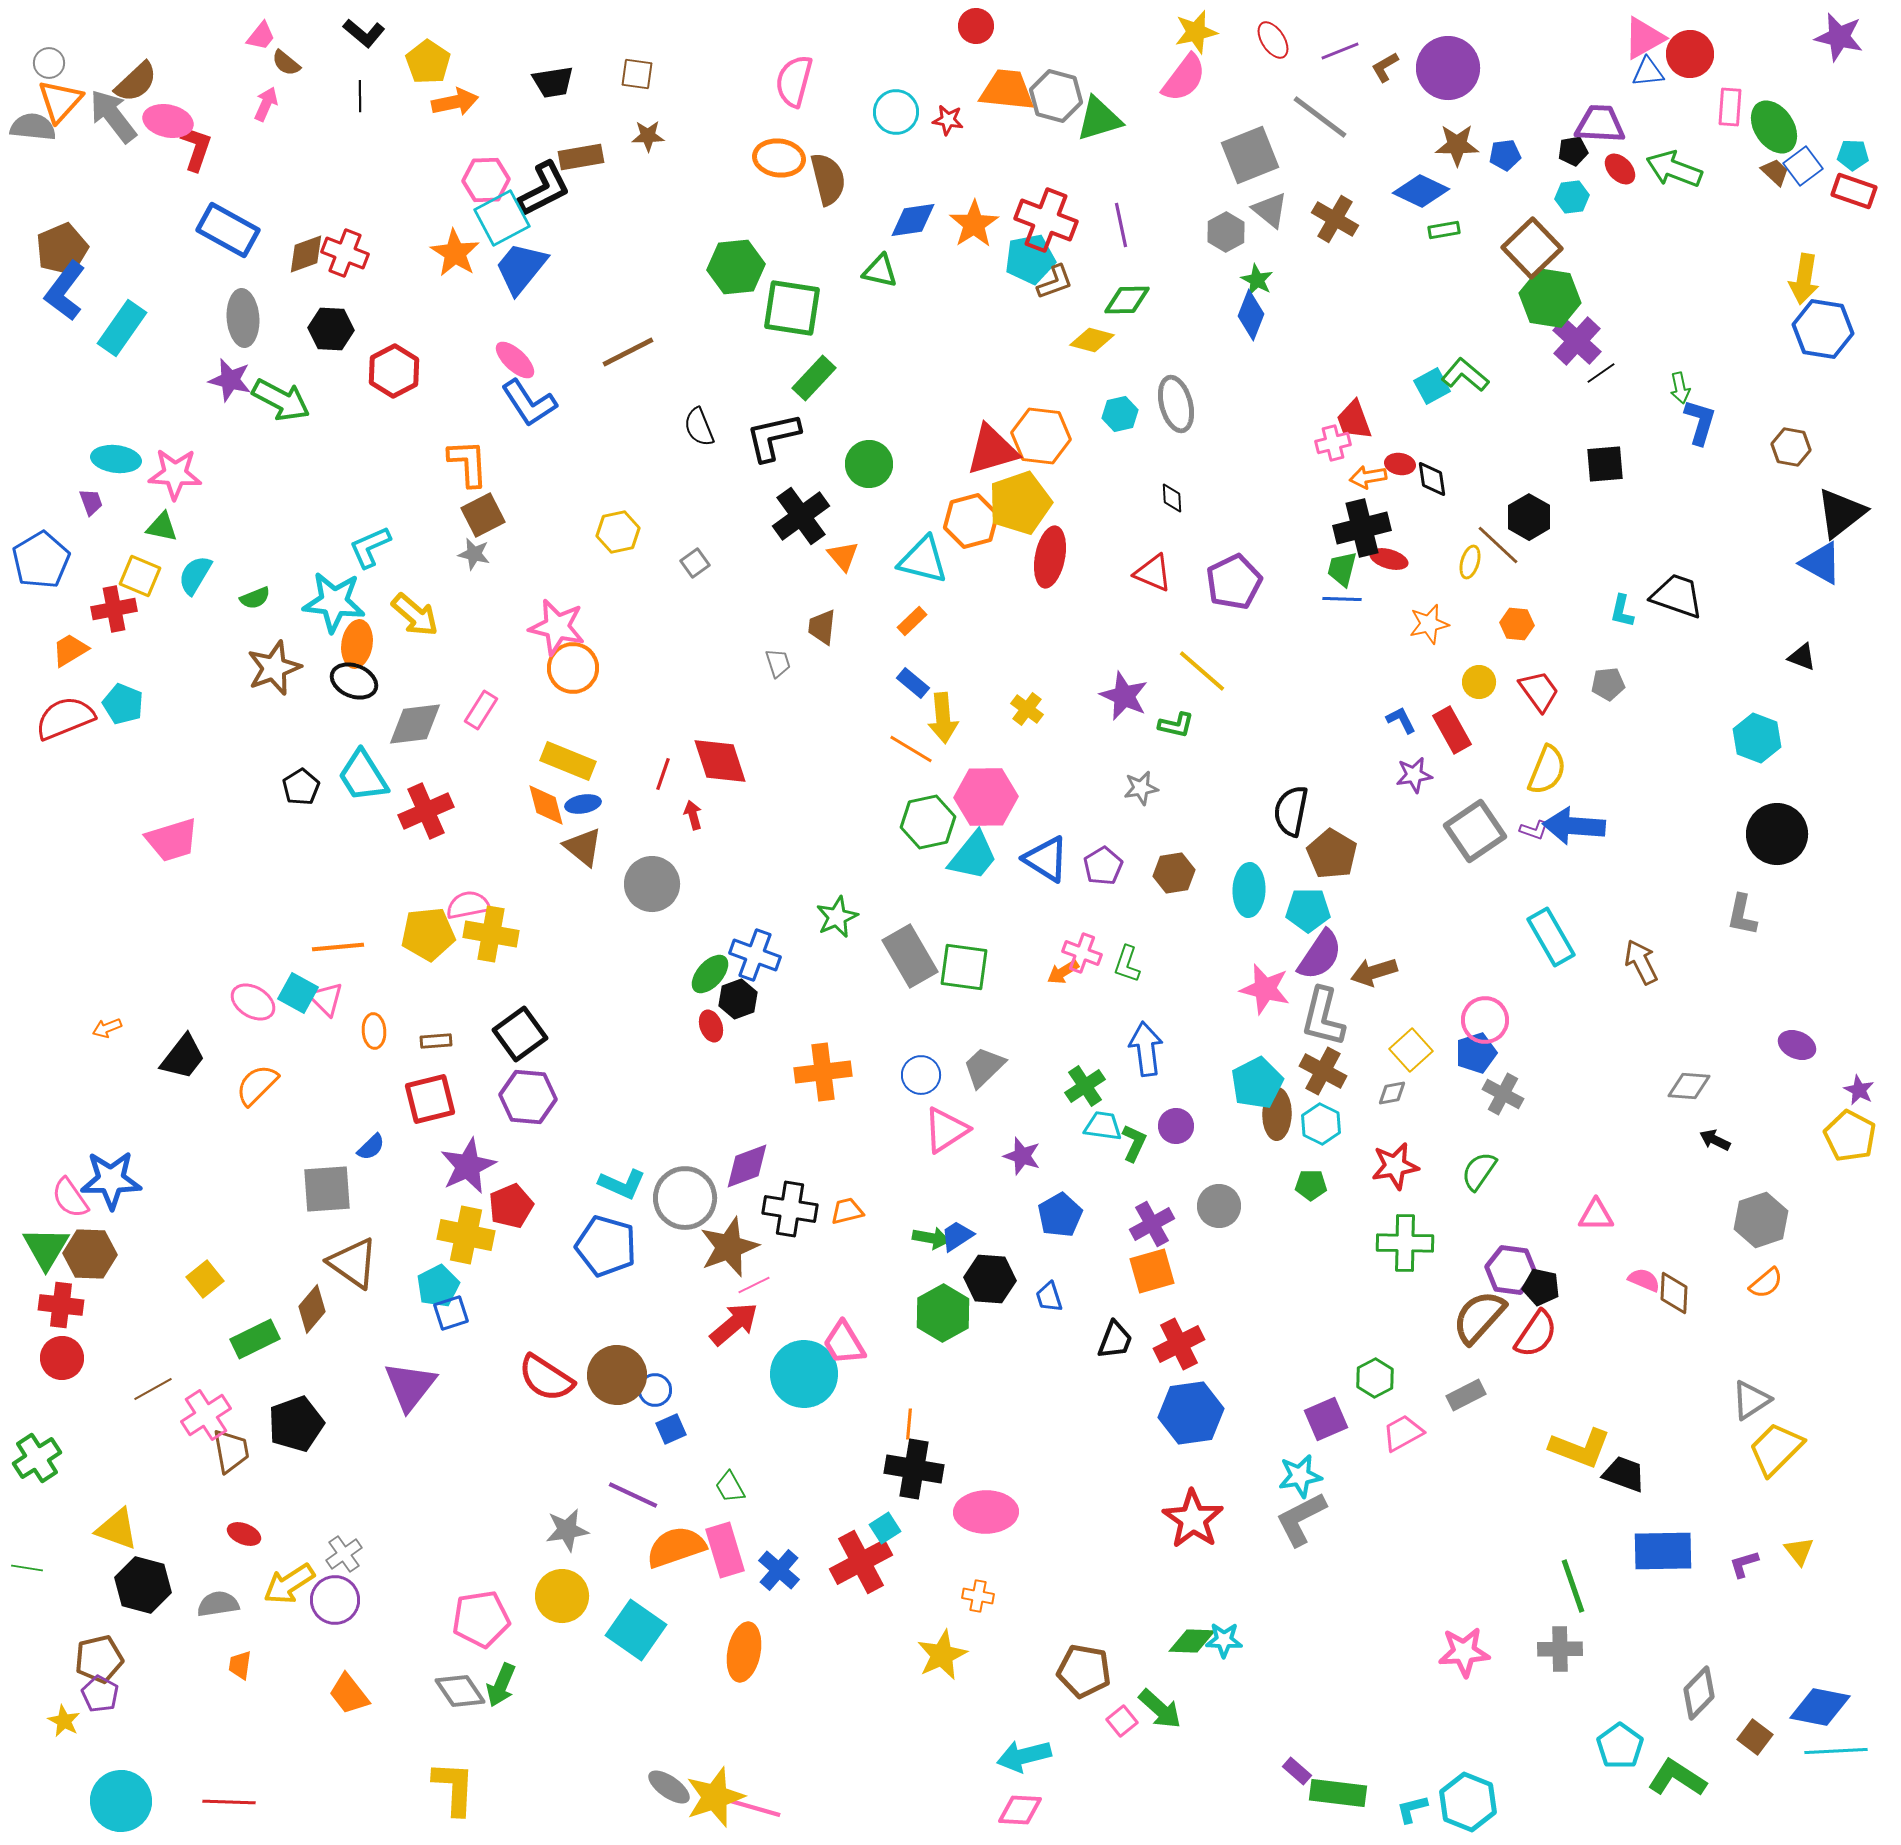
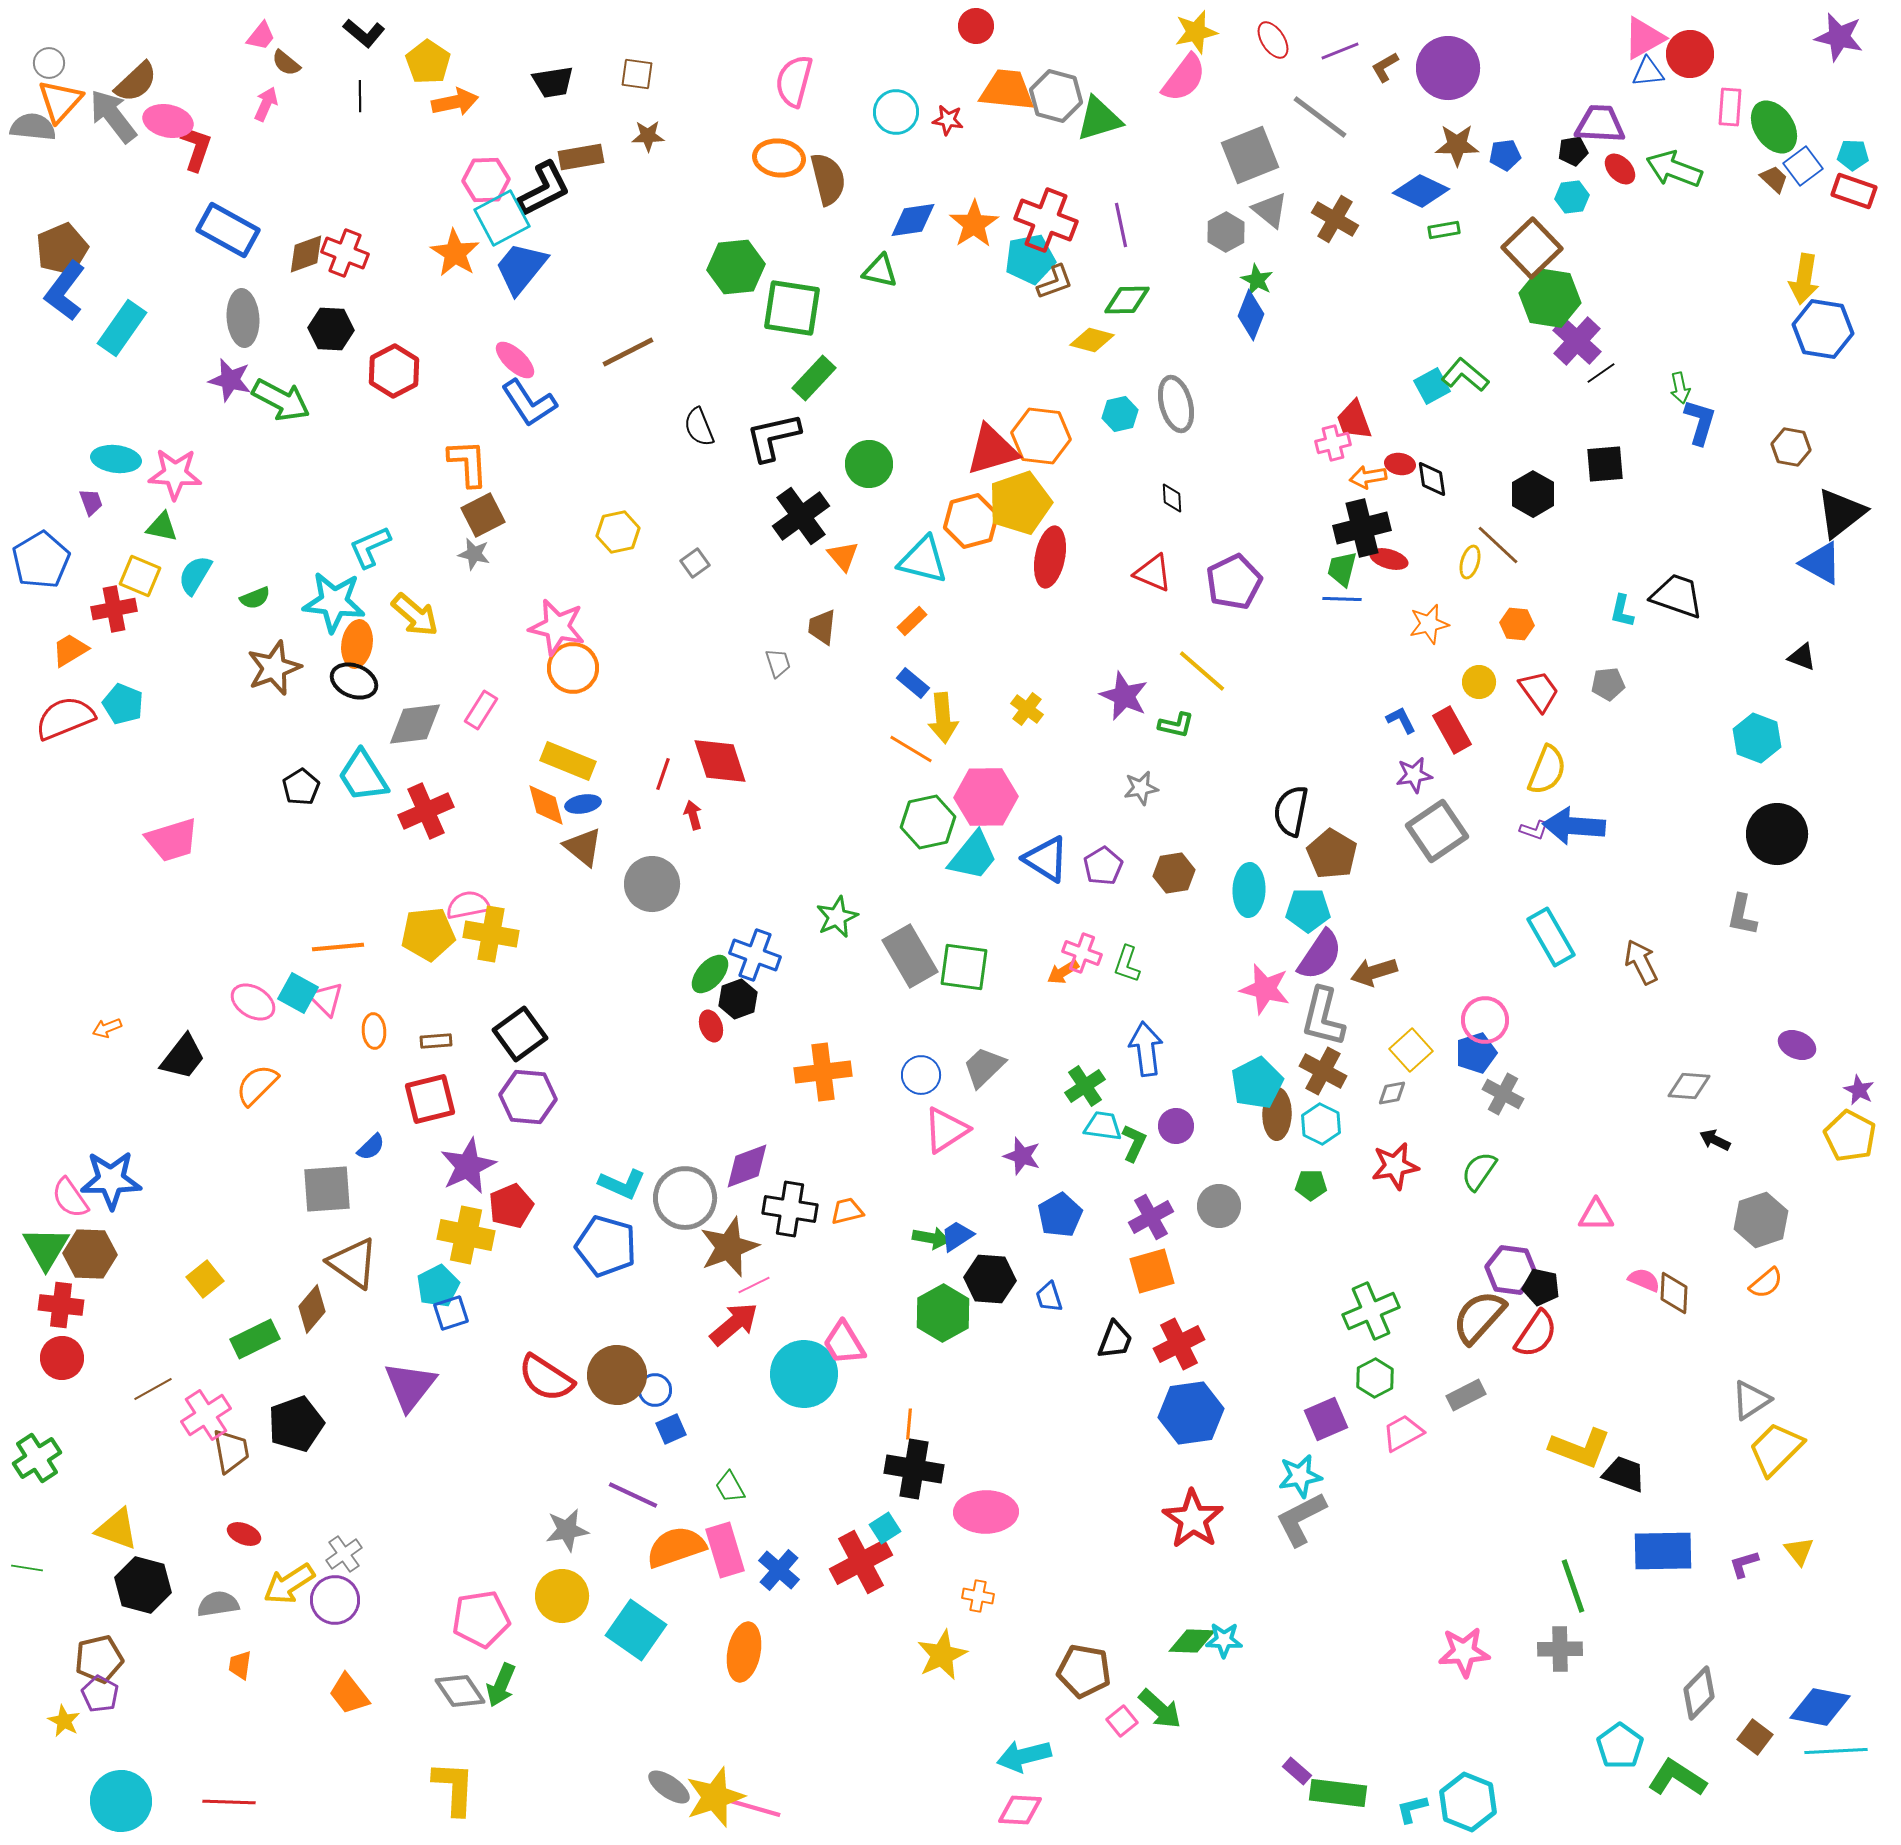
brown trapezoid at (1775, 172): moved 1 px left, 7 px down
black hexagon at (1529, 517): moved 4 px right, 23 px up
gray square at (1475, 831): moved 38 px left
purple cross at (1152, 1224): moved 1 px left, 7 px up
green cross at (1405, 1243): moved 34 px left, 68 px down; rotated 24 degrees counterclockwise
